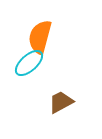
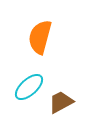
cyan ellipse: moved 24 px down
